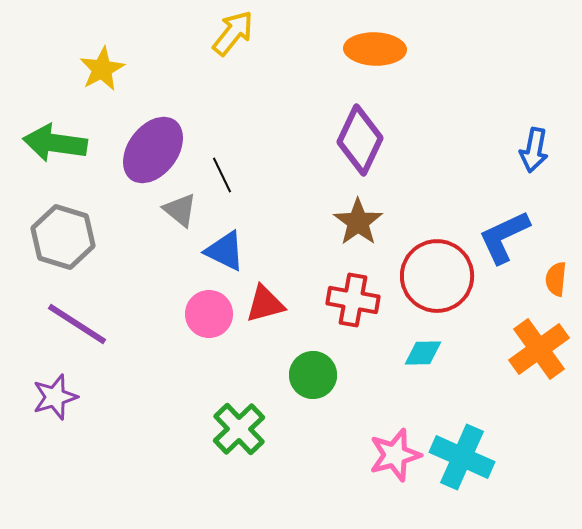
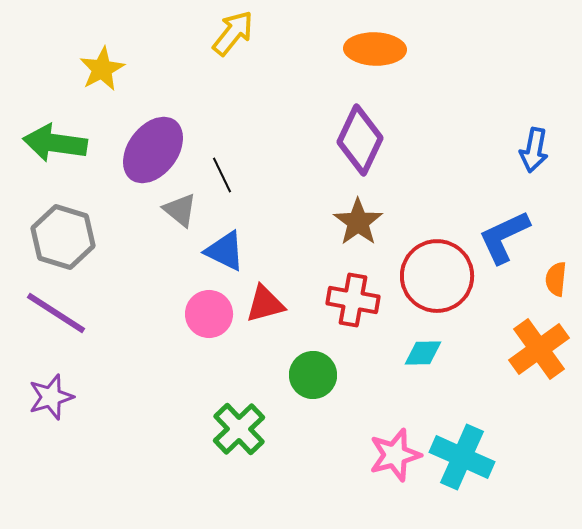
purple line: moved 21 px left, 11 px up
purple star: moved 4 px left
